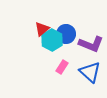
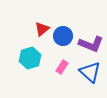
blue circle: moved 3 px left, 2 px down
cyan hexagon: moved 22 px left, 18 px down; rotated 15 degrees clockwise
